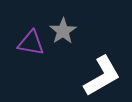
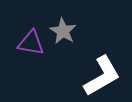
gray star: rotated 8 degrees counterclockwise
